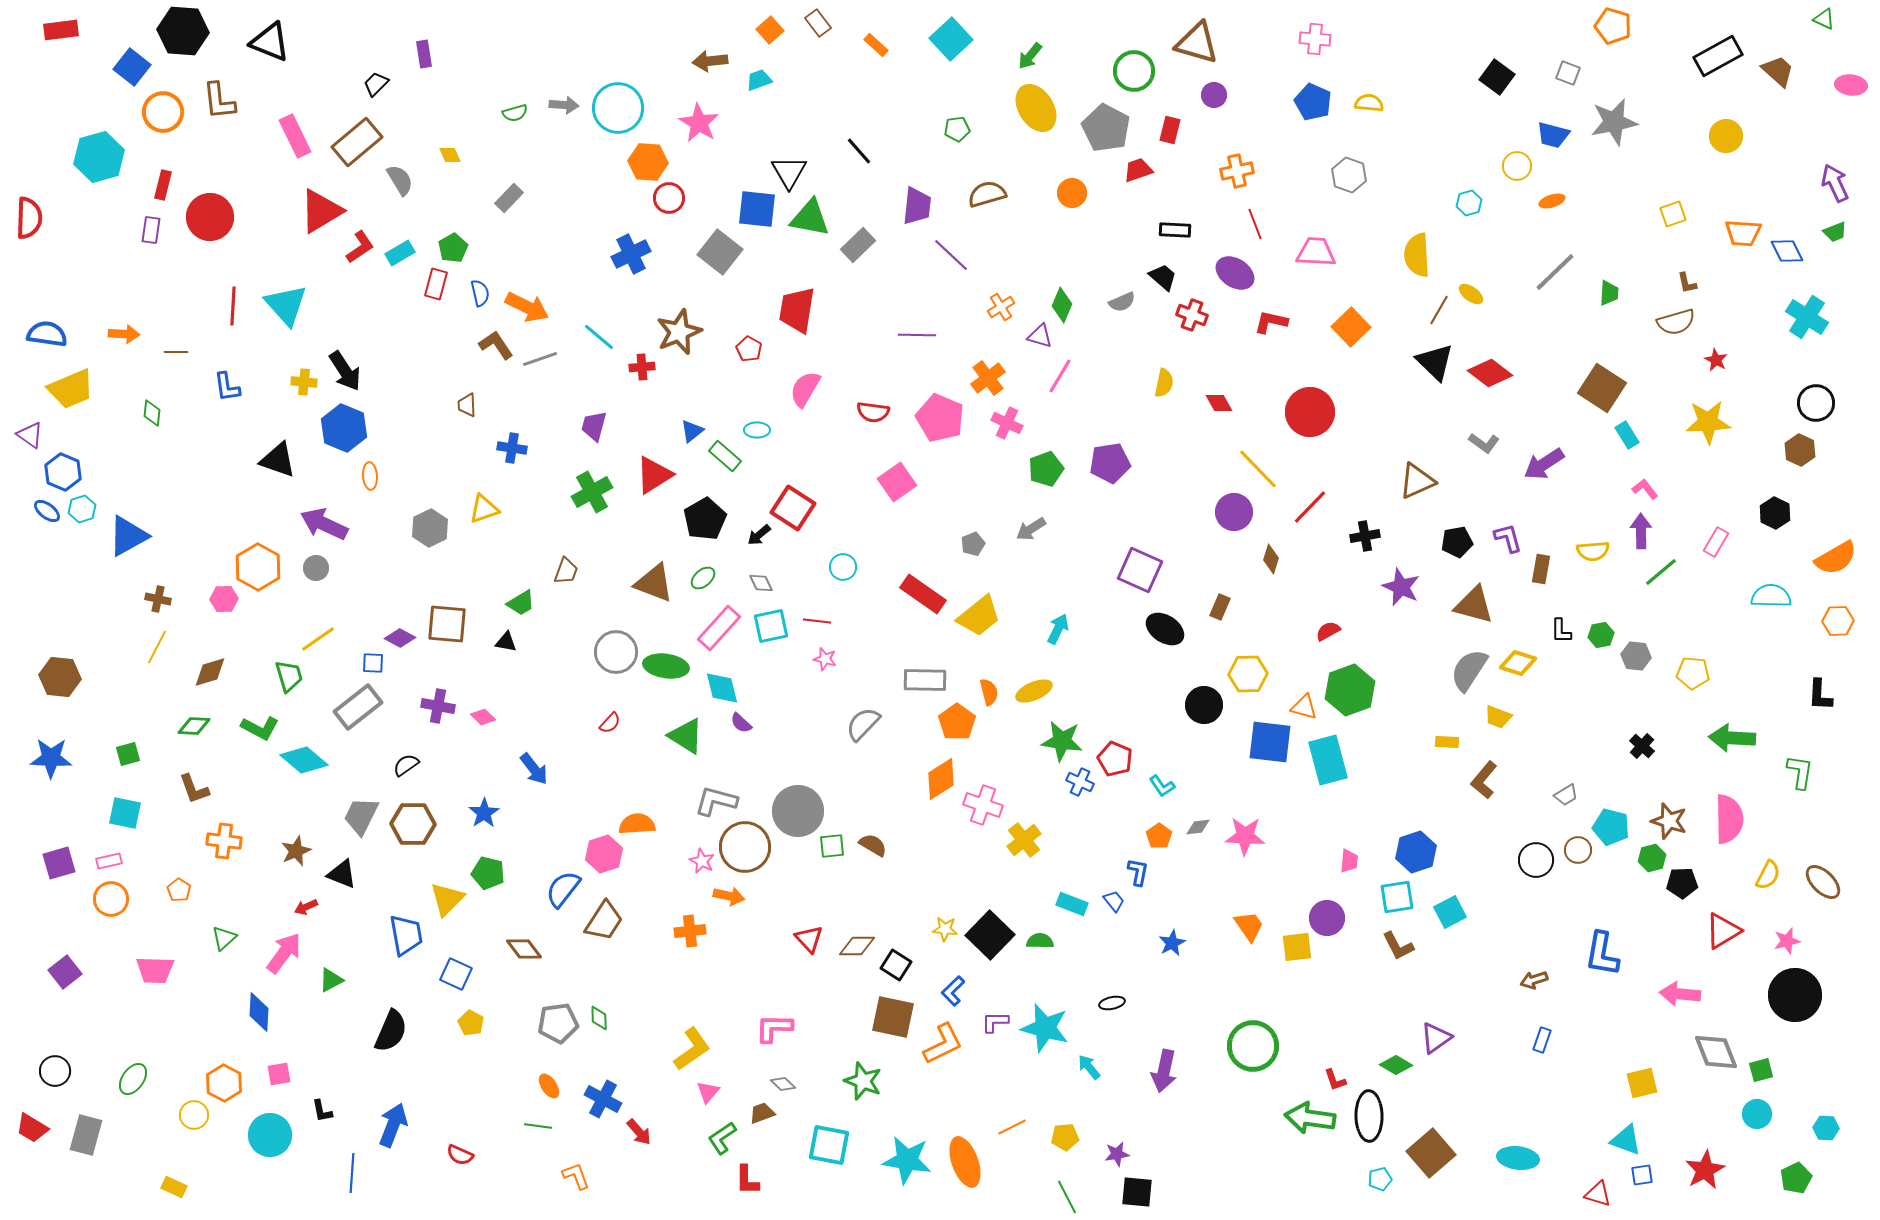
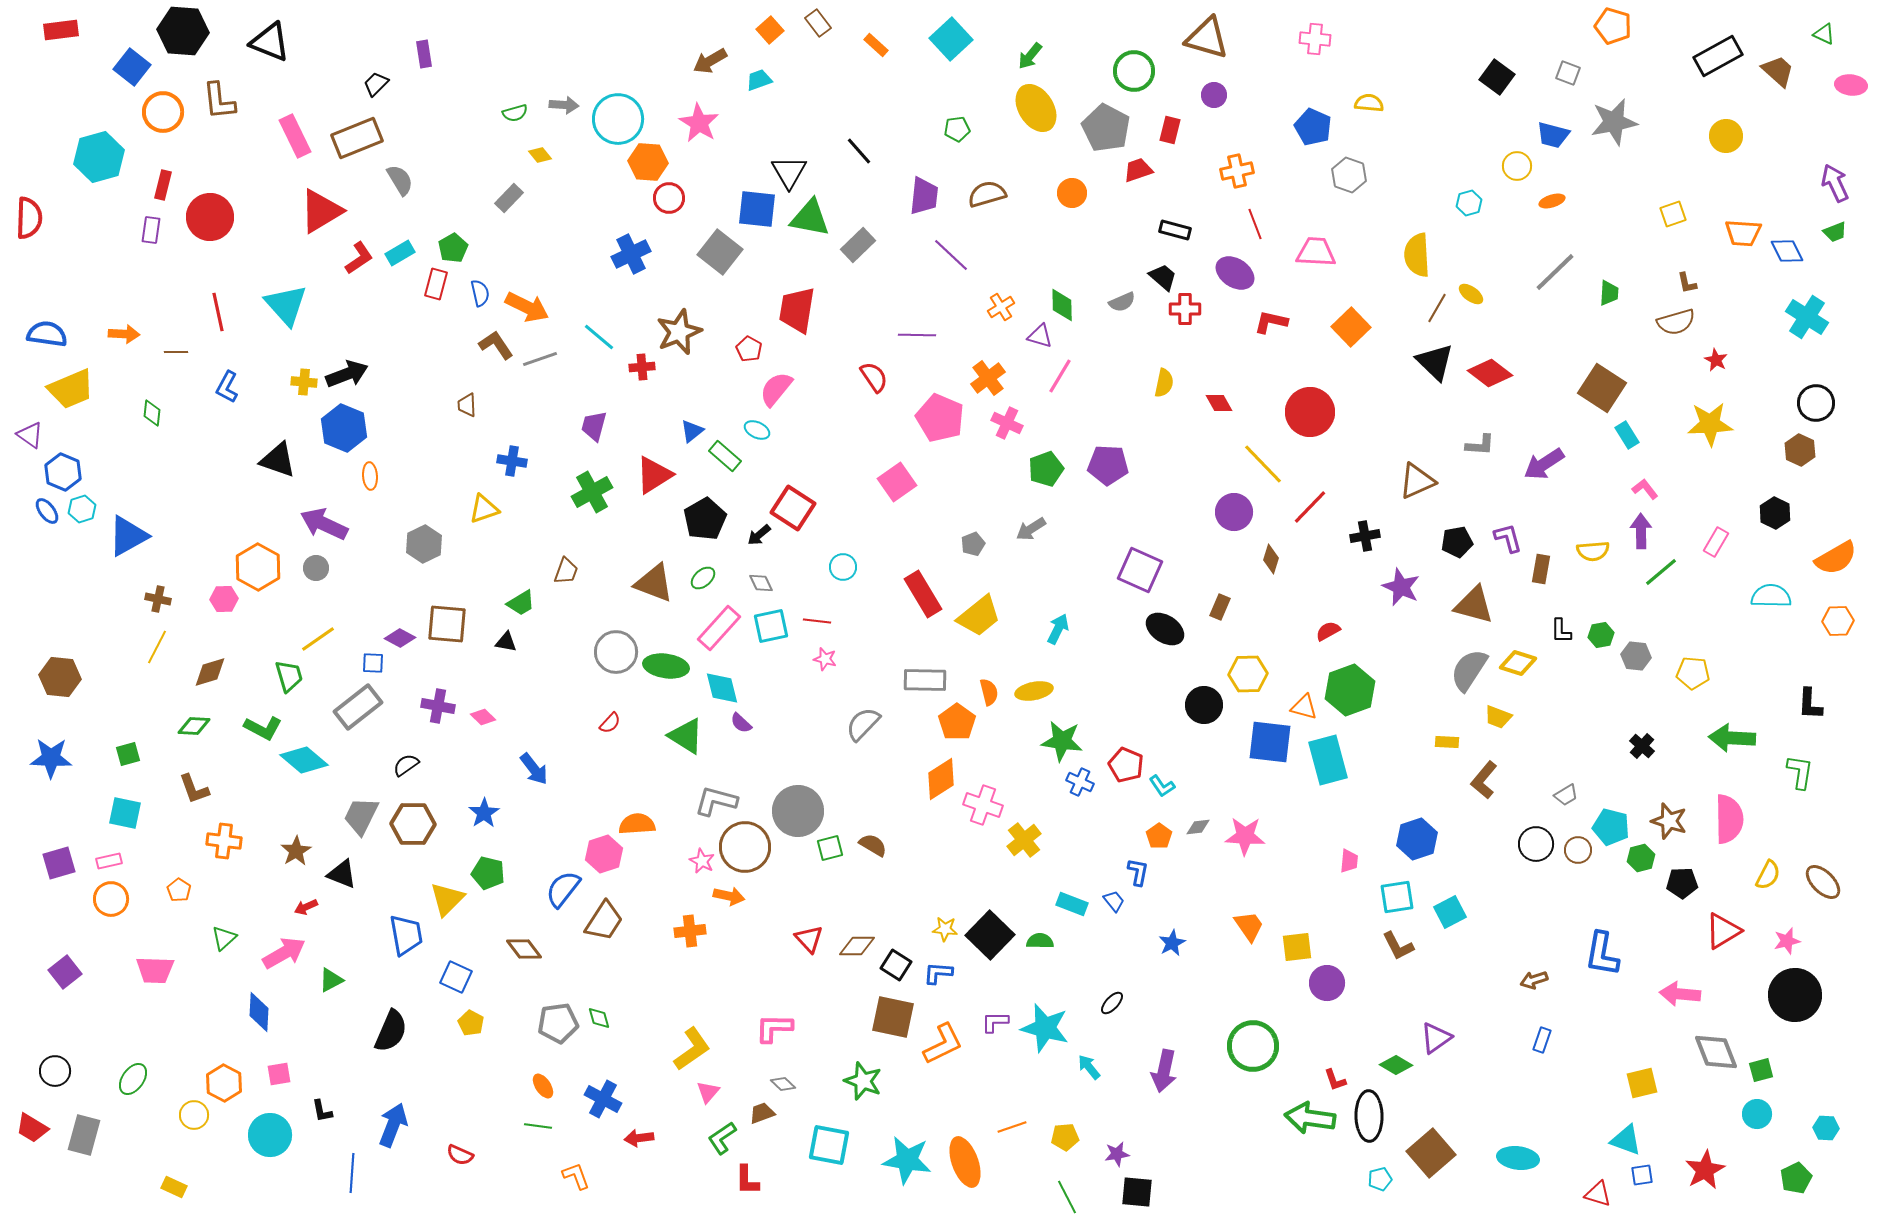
green triangle at (1824, 19): moved 15 px down
brown triangle at (1197, 43): moved 10 px right, 5 px up
brown arrow at (710, 61): rotated 24 degrees counterclockwise
blue pentagon at (1313, 102): moved 25 px down
cyan circle at (618, 108): moved 11 px down
brown rectangle at (357, 142): moved 4 px up; rotated 18 degrees clockwise
yellow diamond at (450, 155): moved 90 px right; rotated 15 degrees counterclockwise
purple trapezoid at (917, 206): moved 7 px right, 10 px up
black rectangle at (1175, 230): rotated 12 degrees clockwise
red L-shape at (360, 247): moved 1 px left, 11 px down
green diamond at (1062, 305): rotated 24 degrees counterclockwise
red line at (233, 306): moved 15 px left, 6 px down; rotated 15 degrees counterclockwise
brown line at (1439, 310): moved 2 px left, 2 px up
red cross at (1192, 315): moved 7 px left, 6 px up; rotated 20 degrees counterclockwise
black arrow at (345, 371): moved 2 px right, 3 px down; rotated 78 degrees counterclockwise
blue L-shape at (227, 387): rotated 36 degrees clockwise
pink semicircle at (805, 389): moved 29 px left; rotated 9 degrees clockwise
red semicircle at (873, 412): moved 1 px right, 35 px up; rotated 132 degrees counterclockwise
yellow star at (1708, 422): moved 2 px right, 2 px down
cyan ellipse at (757, 430): rotated 25 degrees clockwise
gray L-shape at (1484, 443): moved 4 px left, 2 px down; rotated 32 degrees counterclockwise
blue cross at (512, 448): moved 13 px down
purple pentagon at (1110, 463): moved 2 px left, 2 px down; rotated 12 degrees clockwise
yellow line at (1258, 469): moved 5 px right, 5 px up
blue ellipse at (47, 511): rotated 16 degrees clockwise
gray hexagon at (430, 528): moved 6 px left, 16 px down
red rectangle at (923, 594): rotated 24 degrees clockwise
yellow ellipse at (1034, 691): rotated 12 degrees clockwise
black L-shape at (1820, 695): moved 10 px left, 9 px down
green L-shape at (260, 728): moved 3 px right
red pentagon at (1115, 759): moved 11 px right, 6 px down
green square at (832, 846): moved 2 px left, 2 px down; rotated 8 degrees counterclockwise
brown star at (296, 851): rotated 8 degrees counterclockwise
blue hexagon at (1416, 852): moved 1 px right, 13 px up
green hexagon at (1652, 858): moved 11 px left
black circle at (1536, 860): moved 16 px up
purple circle at (1327, 918): moved 65 px down
pink arrow at (284, 953): rotated 24 degrees clockwise
blue square at (456, 974): moved 3 px down
blue L-shape at (953, 991): moved 15 px left, 18 px up; rotated 48 degrees clockwise
black ellipse at (1112, 1003): rotated 35 degrees counterclockwise
green diamond at (599, 1018): rotated 15 degrees counterclockwise
orange ellipse at (549, 1086): moved 6 px left
orange line at (1012, 1127): rotated 8 degrees clockwise
red arrow at (639, 1132): moved 6 px down; rotated 124 degrees clockwise
gray rectangle at (86, 1135): moved 2 px left
